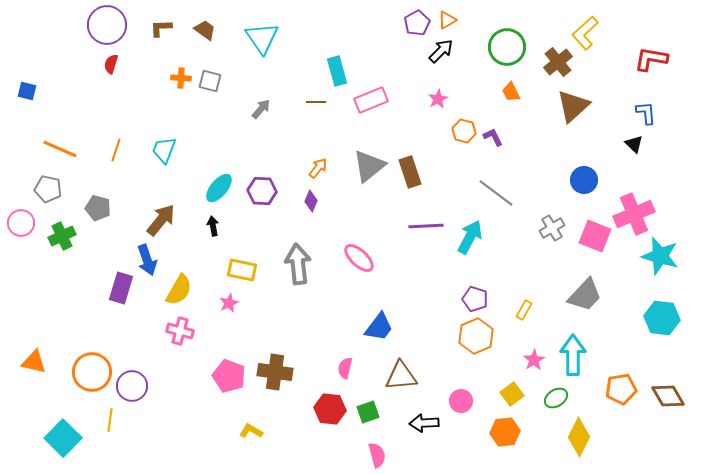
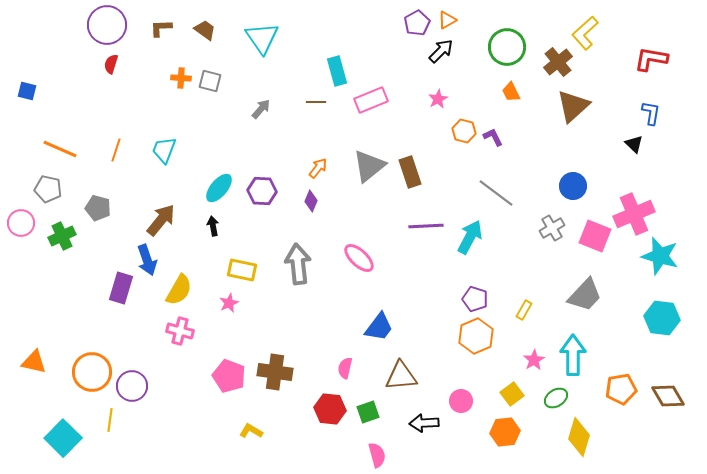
blue L-shape at (646, 113): moved 5 px right; rotated 15 degrees clockwise
blue circle at (584, 180): moved 11 px left, 6 px down
yellow diamond at (579, 437): rotated 9 degrees counterclockwise
